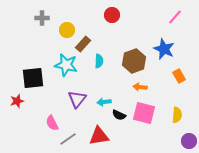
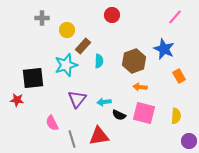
brown rectangle: moved 2 px down
cyan star: rotated 30 degrees counterclockwise
red star: moved 1 px up; rotated 24 degrees clockwise
yellow semicircle: moved 1 px left, 1 px down
gray line: moved 4 px right; rotated 72 degrees counterclockwise
